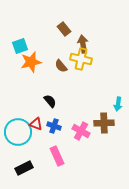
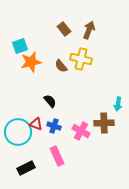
brown arrow: moved 6 px right, 14 px up; rotated 30 degrees clockwise
black rectangle: moved 2 px right
